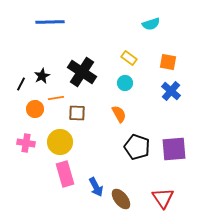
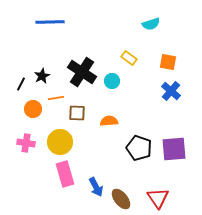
cyan circle: moved 13 px left, 2 px up
orange circle: moved 2 px left
orange semicircle: moved 10 px left, 7 px down; rotated 66 degrees counterclockwise
black pentagon: moved 2 px right, 1 px down
red triangle: moved 5 px left
